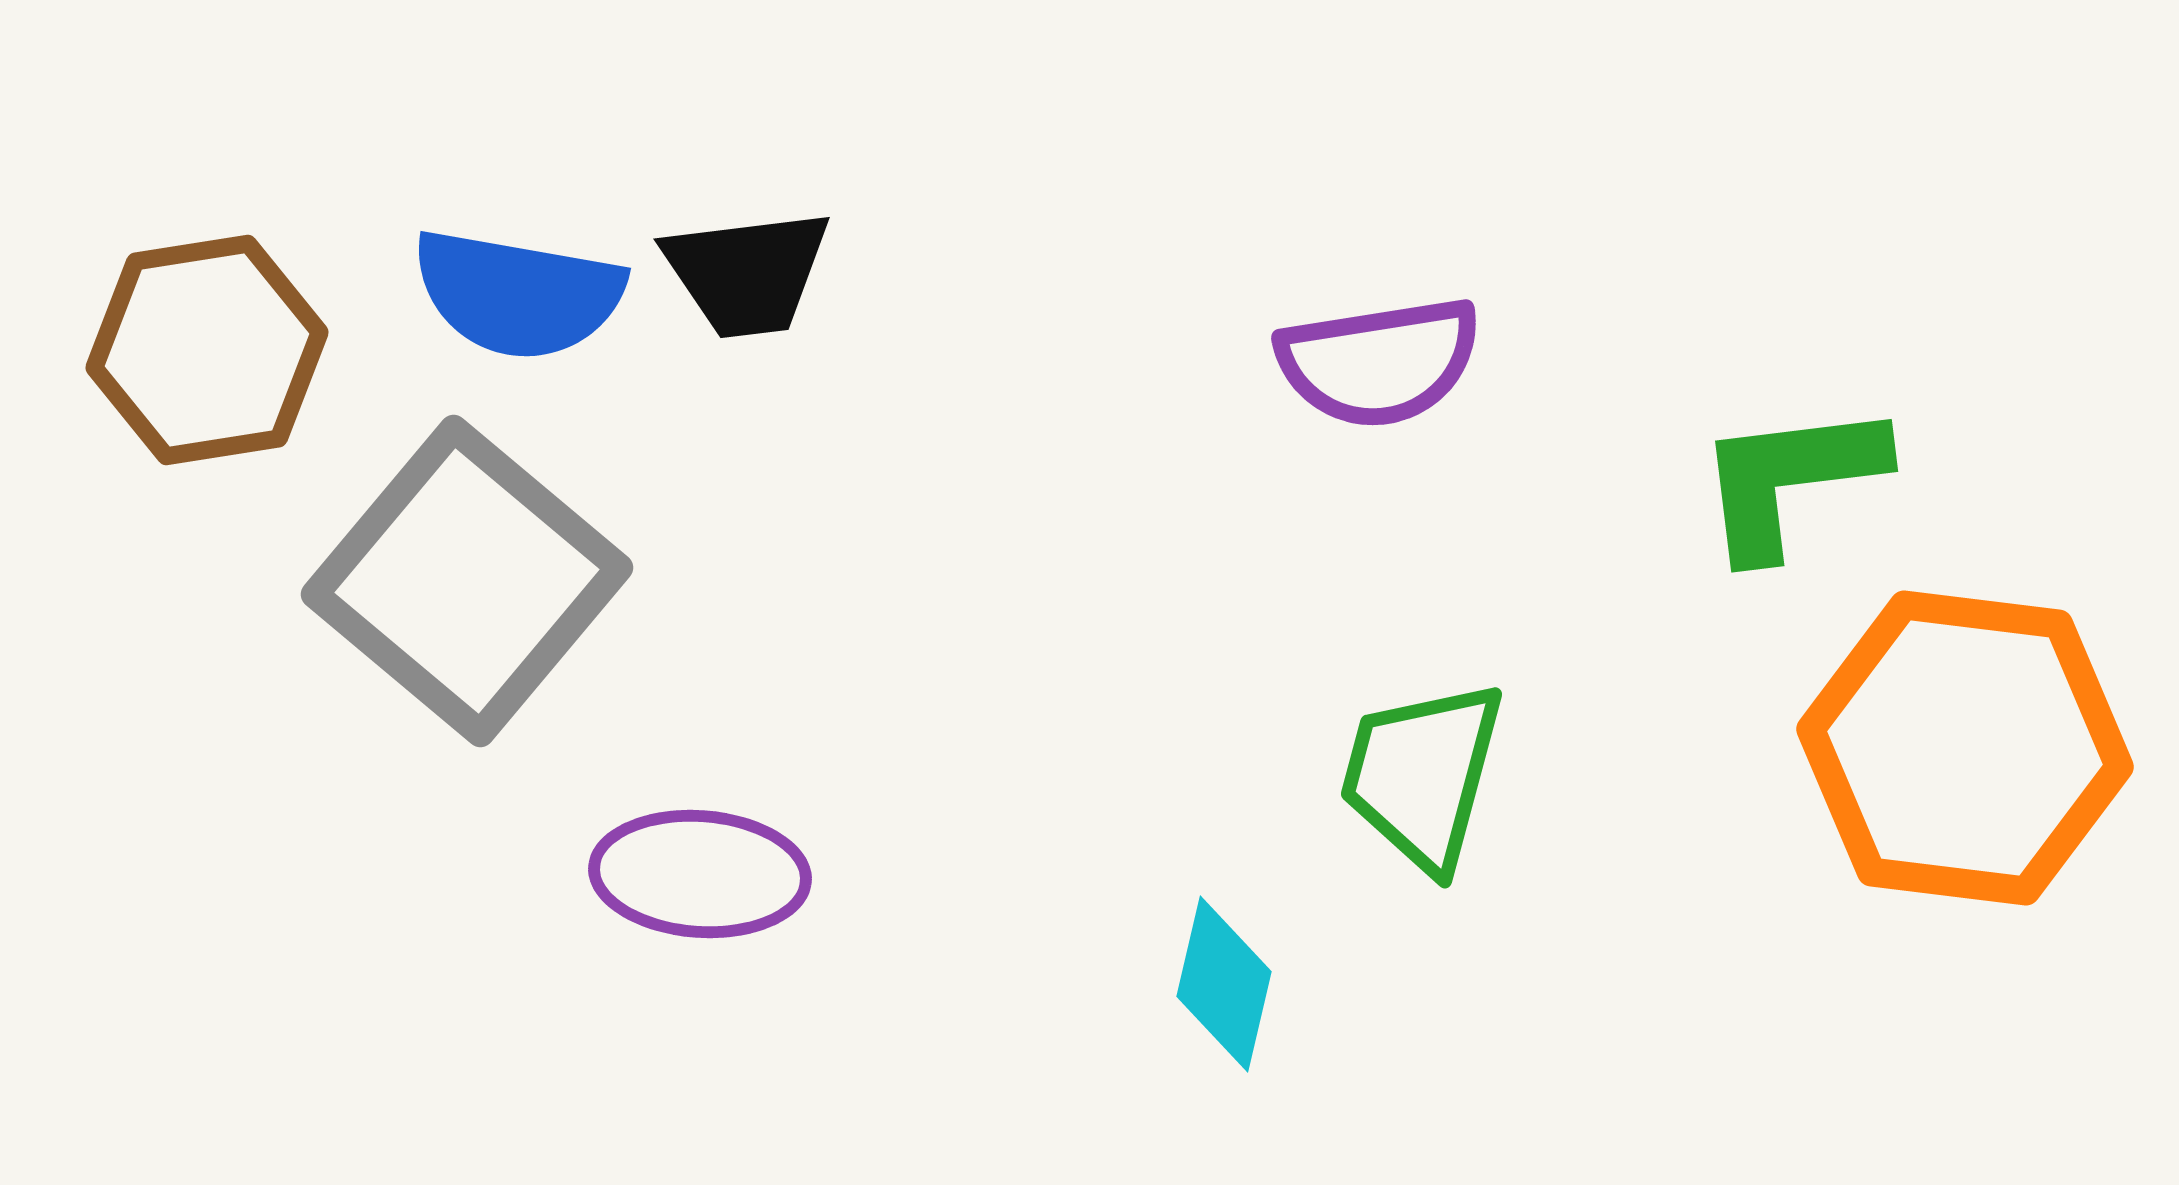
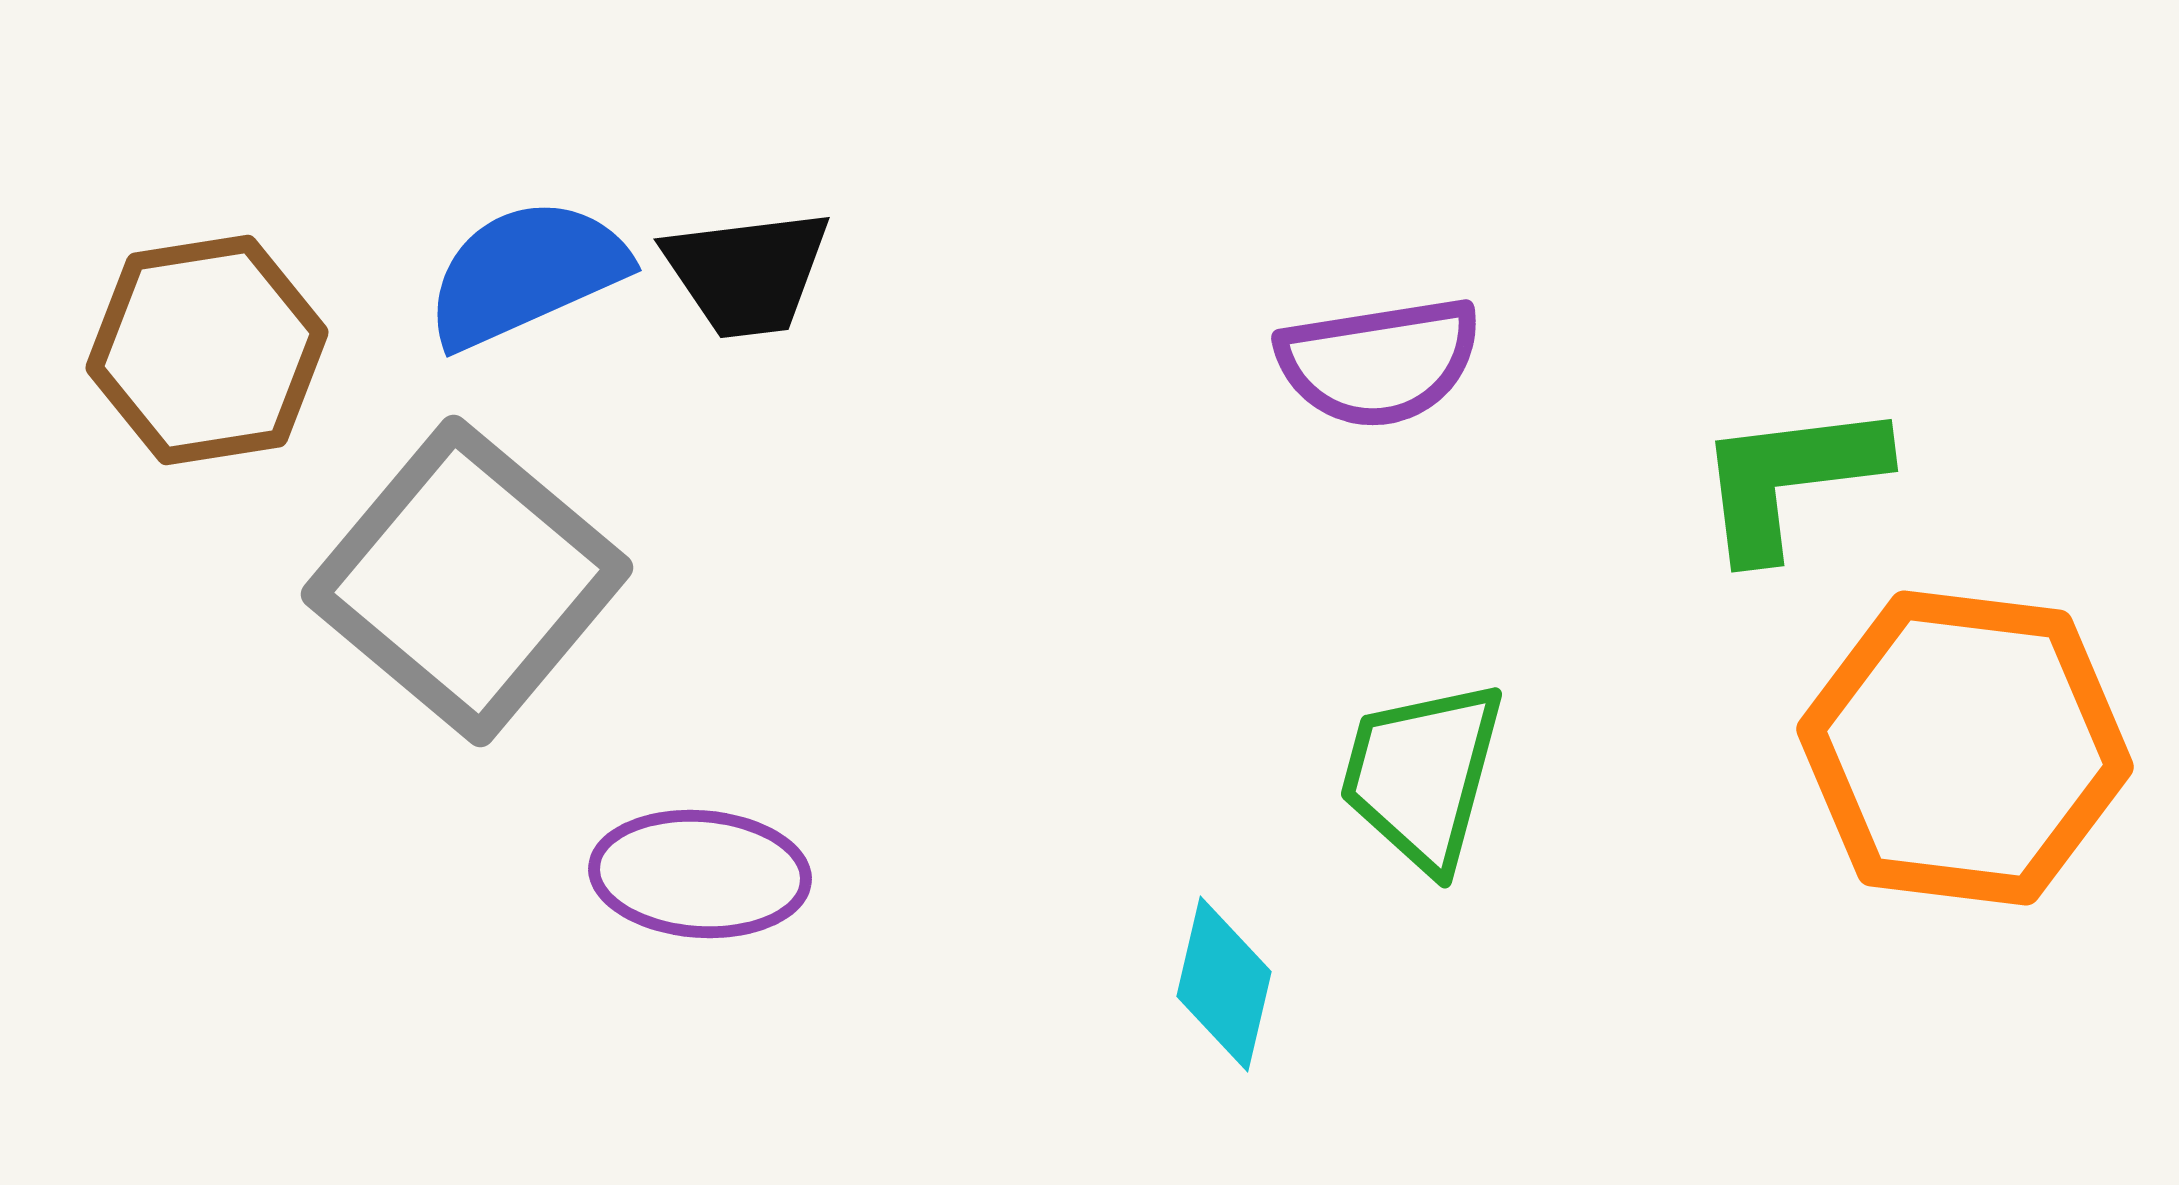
blue semicircle: moved 8 px right, 21 px up; rotated 146 degrees clockwise
